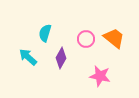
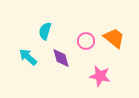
cyan semicircle: moved 2 px up
pink circle: moved 2 px down
purple diamond: rotated 45 degrees counterclockwise
